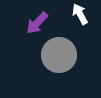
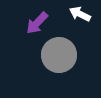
white arrow: rotated 35 degrees counterclockwise
